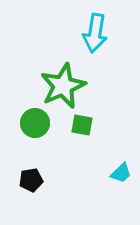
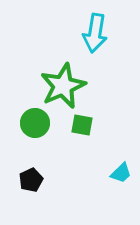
black pentagon: rotated 15 degrees counterclockwise
